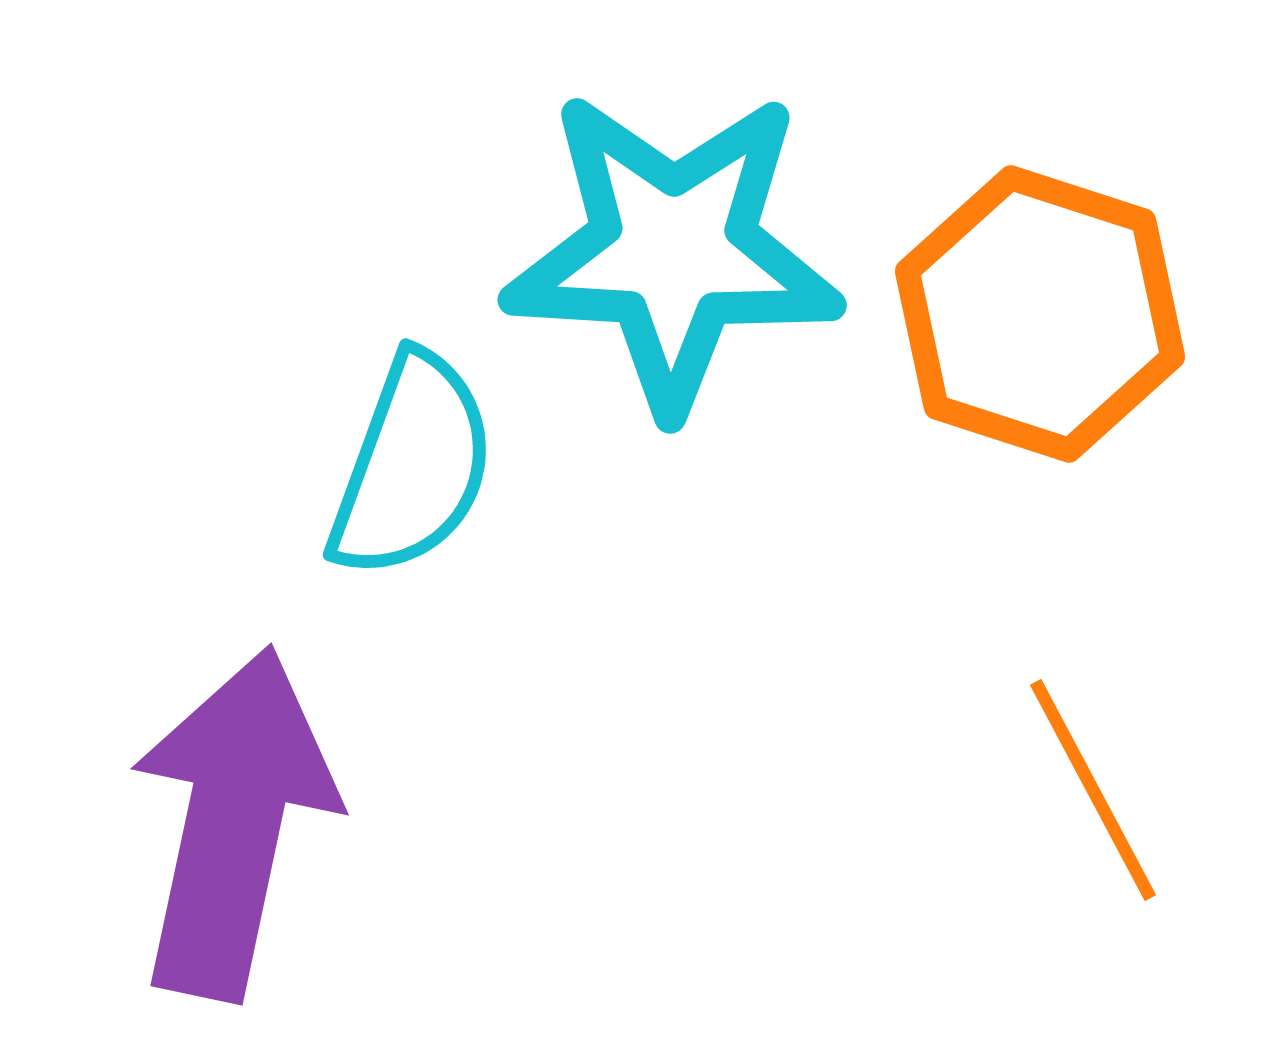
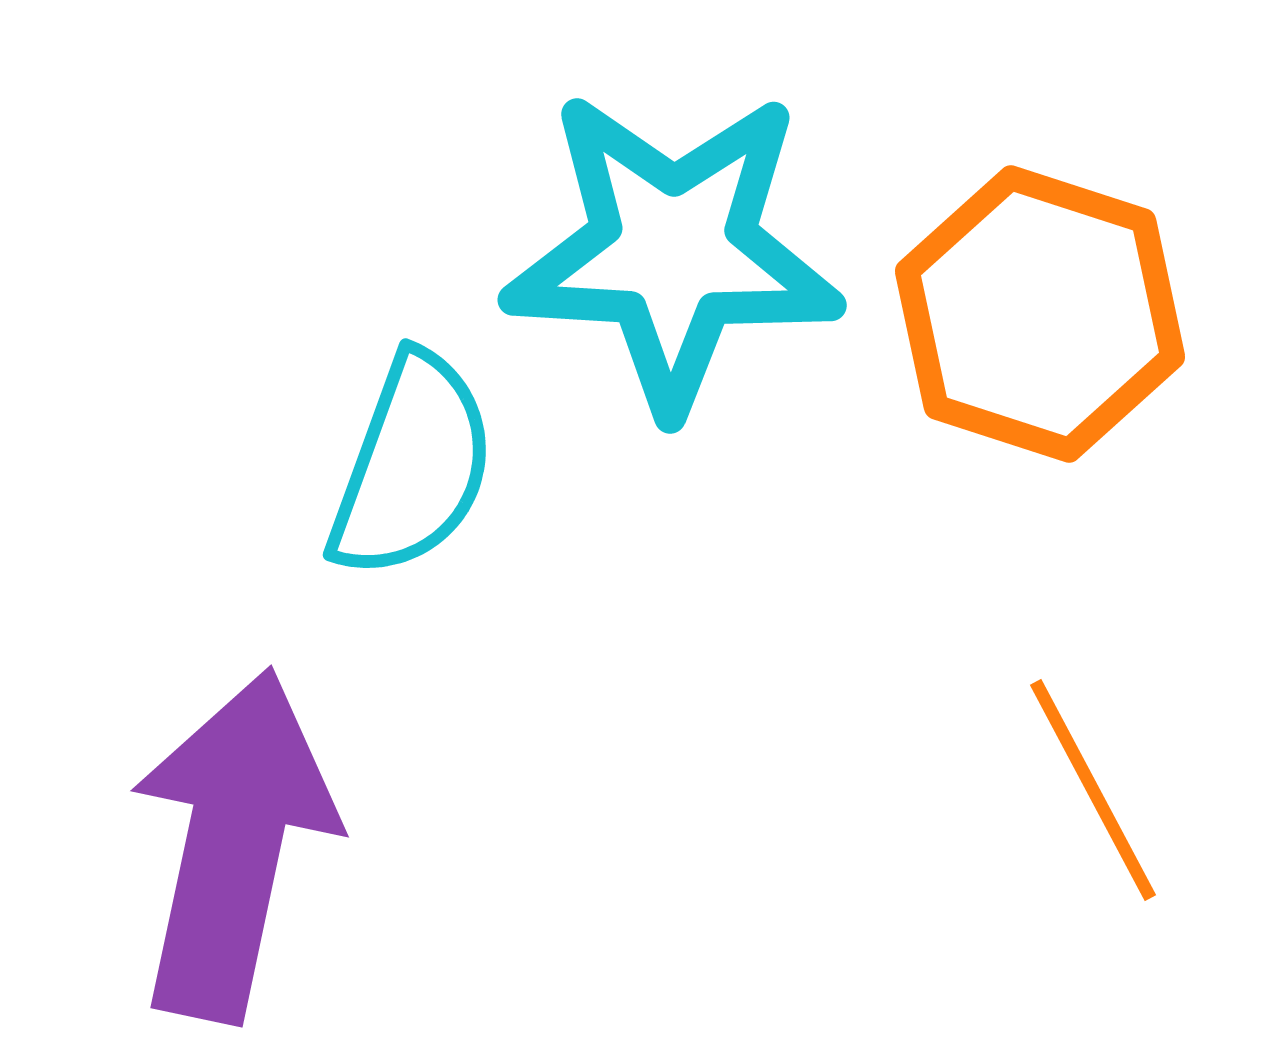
purple arrow: moved 22 px down
